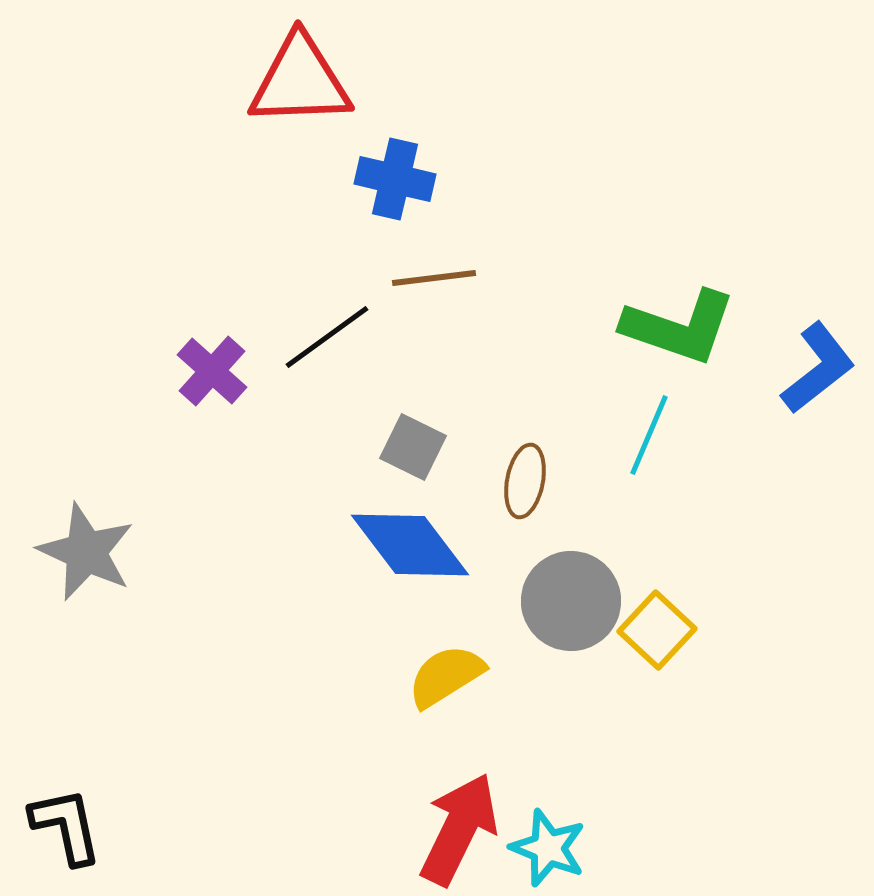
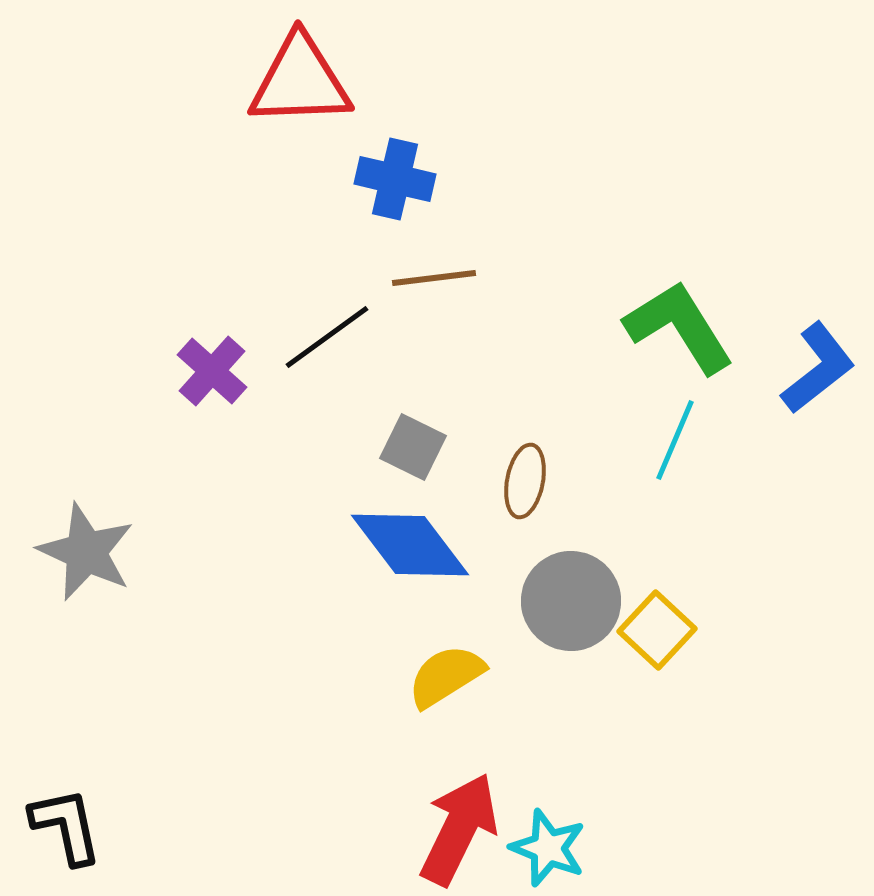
green L-shape: rotated 141 degrees counterclockwise
cyan line: moved 26 px right, 5 px down
